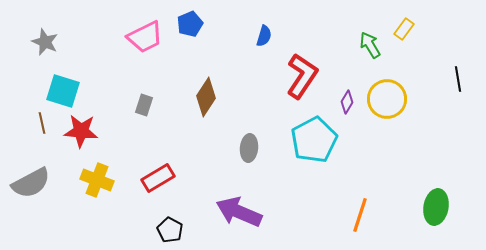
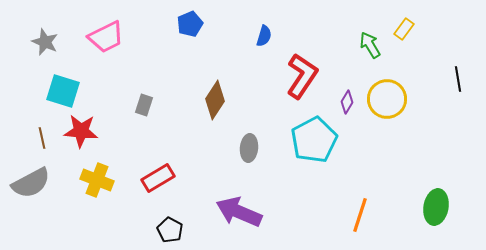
pink trapezoid: moved 39 px left
brown diamond: moved 9 px right, 3 px down
brown line: moved 15 px down
